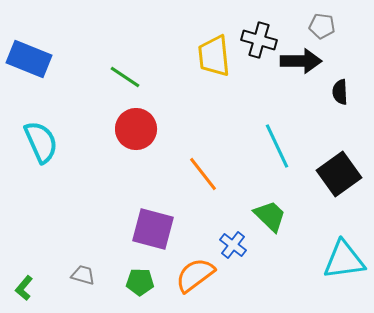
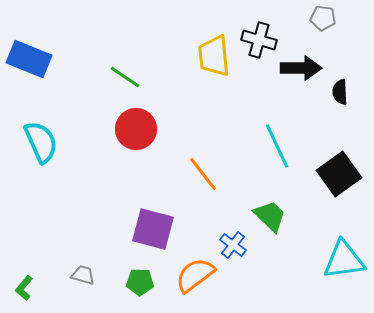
gray pentagon: moved 1 px right, 8 px up
black arrow: moved 7 px down
